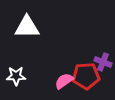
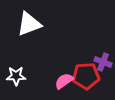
white triangle: moved 2 px right, 3 px up; rotated 20 degrees counterclockwise
